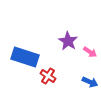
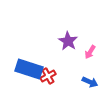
pink arrow: rotated 88 degrees clockwise
blue rectangle: moved 4 px right, 12 px down
red cross: rotated 28 degrees clockwise
